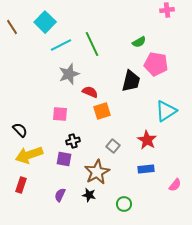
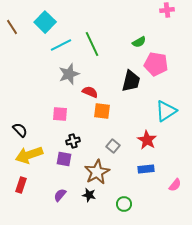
orange square: rotated 24 degrees clockwise
purple semicircle: rotated 16 degrees clockwise
